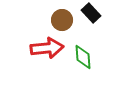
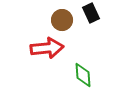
black rectangle: rotated 18 degrees clockwise
green diamond: moved 18 px down
